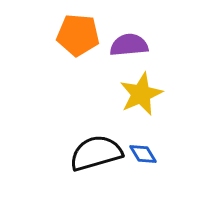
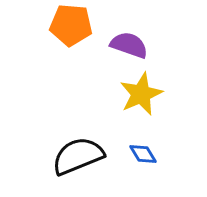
orange pentagon: moved 7 px left, 10 px up
purple semicircle: rotated 24 degrees clockwise
black semicircle: moved 18 px left, 3 px down; rotated 6 degrees counterclockwise
